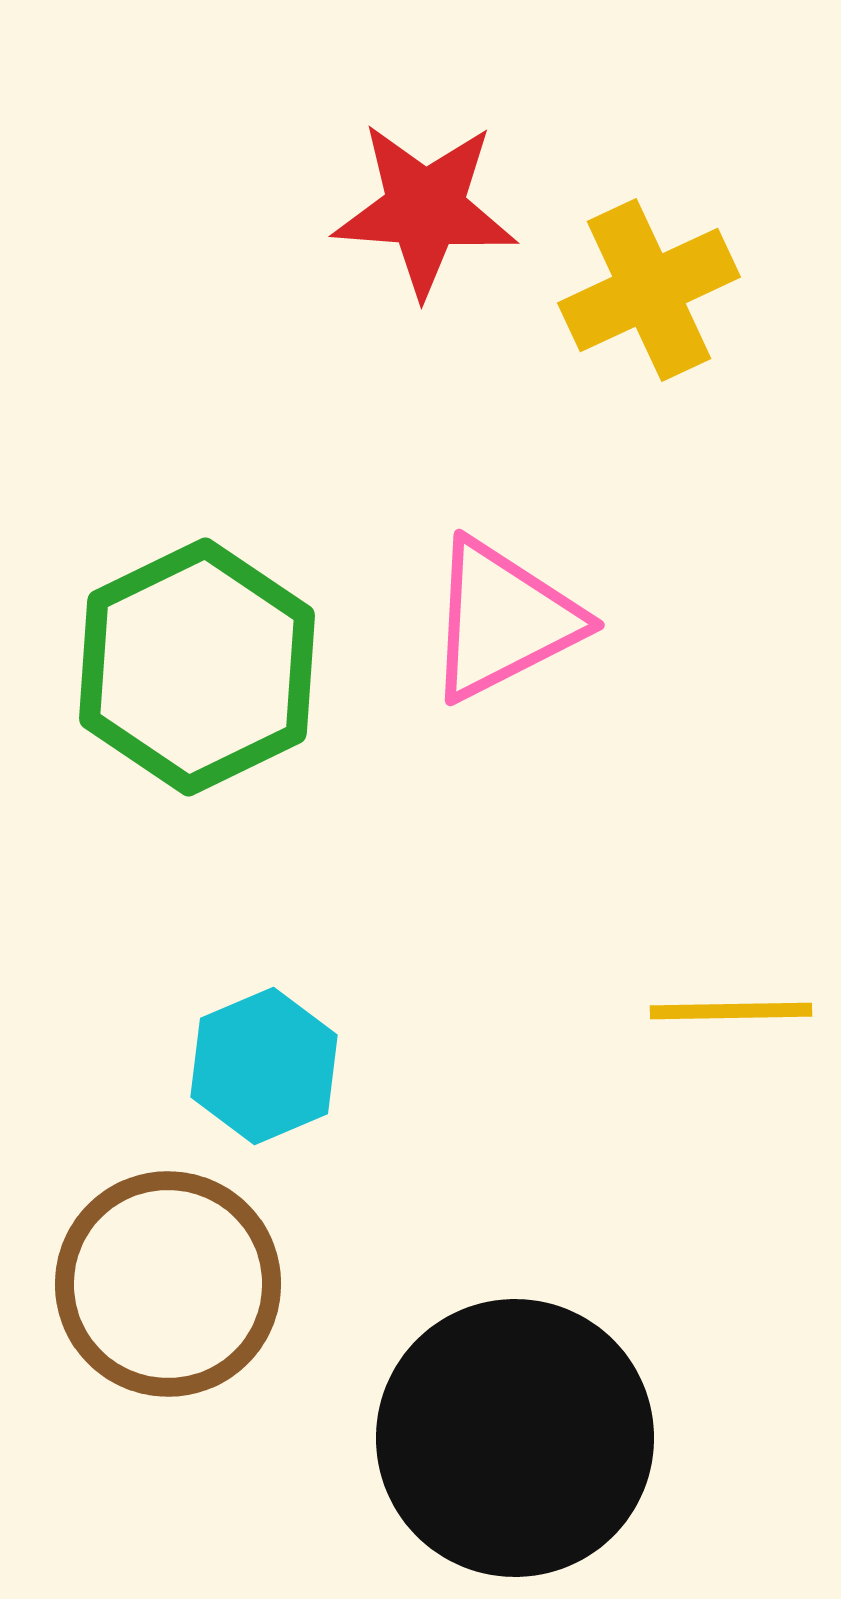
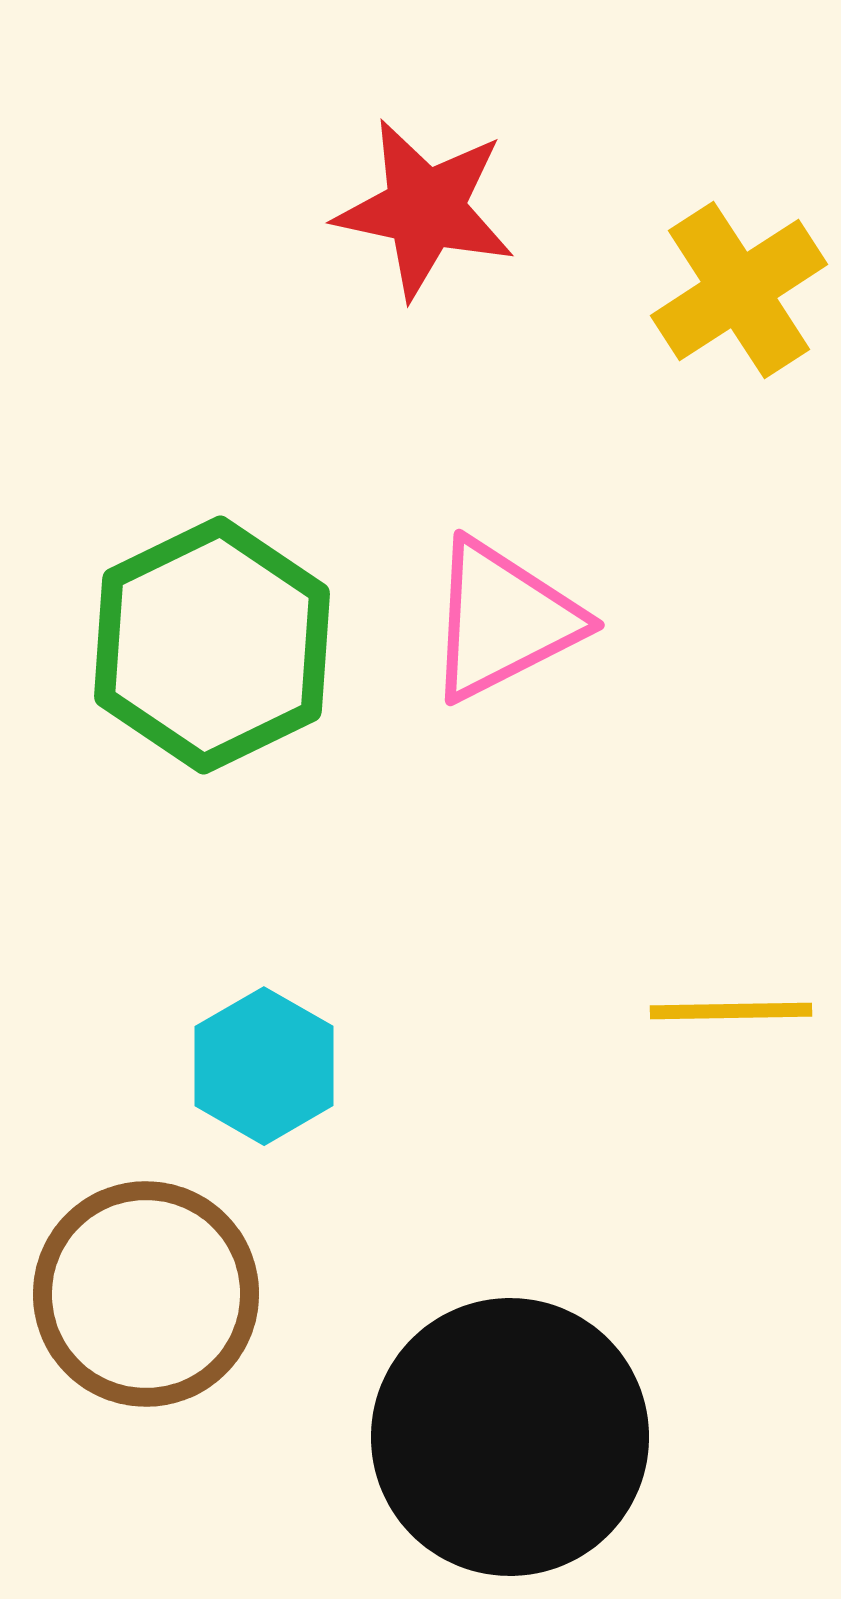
red star: rotated 8 degrees clockwise
yellow cross: moved 90 px right; rotated 8 degrees counterclockwise
green hexagon: moved 15 px right, 22 px up
cyan hexagon: rotated 7 degrees counterclockwise
brown circle: moved 22 px left, 10 px down
black circle: moved 5 px left, 1 px up
